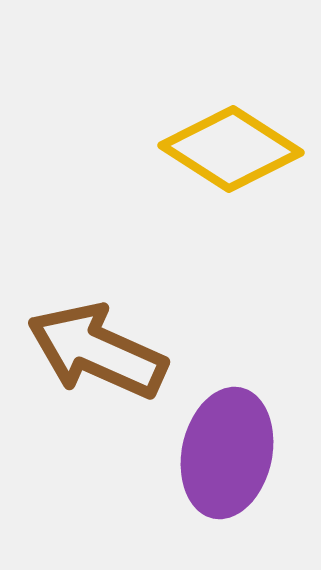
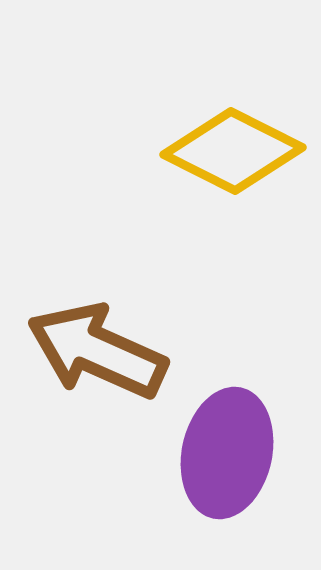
yellow diamond: moved 2 px right, 2 px down; rotated 6 degrees counterclockwise
